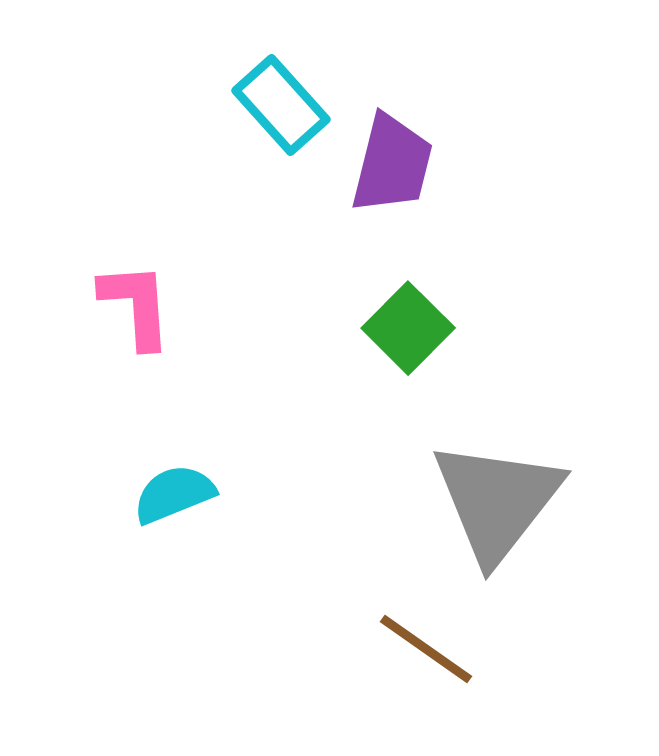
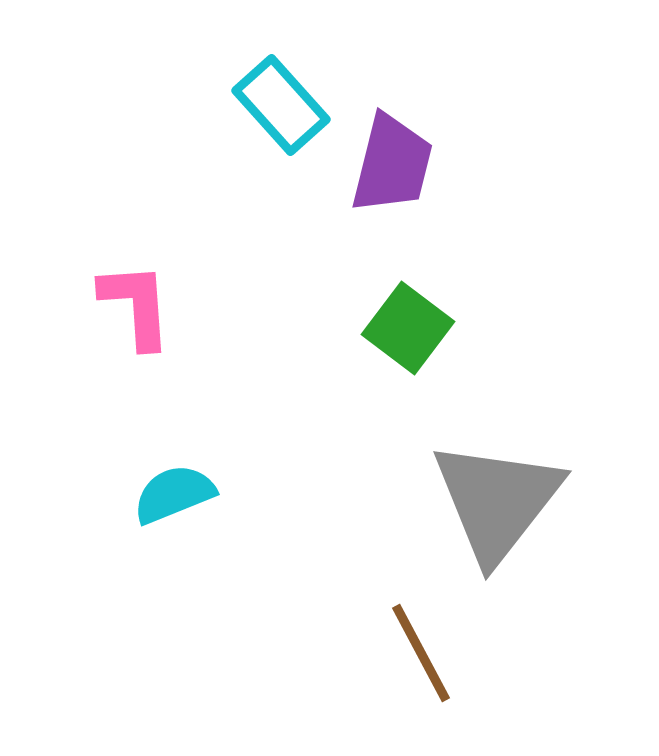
green square: rotated 8 degrees counterclockwise
brown line: moved 5 px left, 4 px down; rotated 27 degrees clockwise
